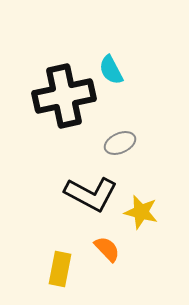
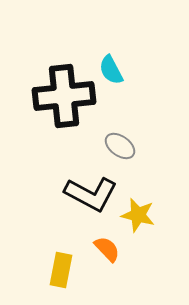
black cross: rotated 6 degrees clockwise
gray ellipse: moved 3 px down; rotated 60 degrees clockwise
yellow star: moved 3 px left, 3 px down
yellow rectangle: moved 1 px right, 1 px down
